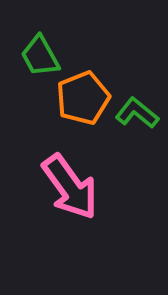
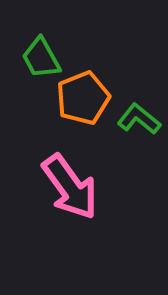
green trapezoid: moved 1 px right, 2 px down
green L-shape: moved 2 px right, 6 px down
